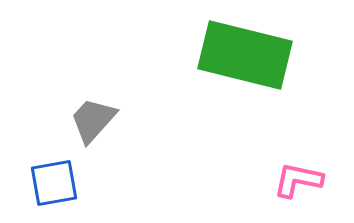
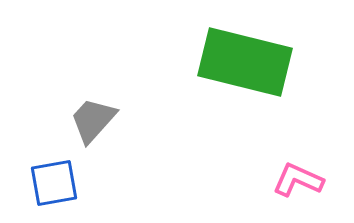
green rectangle: moved 7 px down
pink L-shape: rotated 12 degrees clockwise
